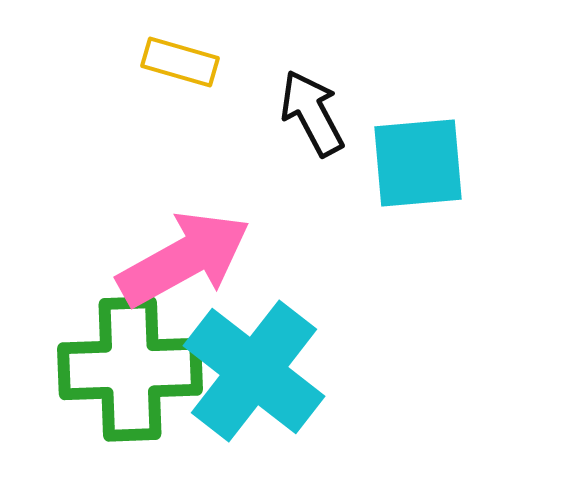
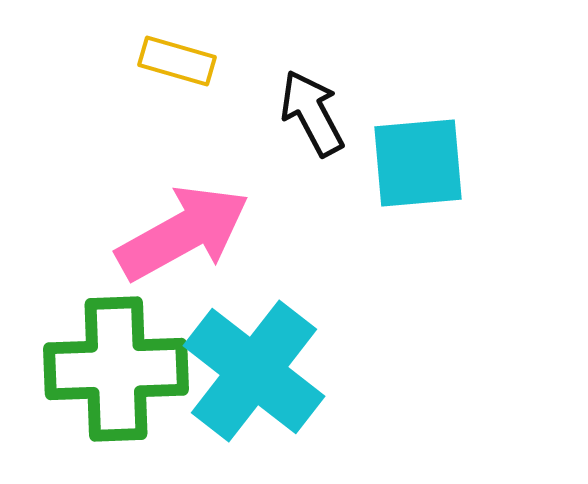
yellow rectangle: moved 3 px left, 1 px up
pink arrow: moved 1 px left, 26 px up
green cross: moved 14 px left
